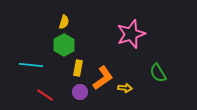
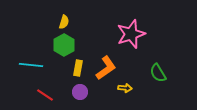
orange L-shape: moved 3 px right, 10 px up
